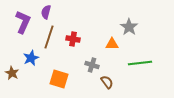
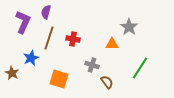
brown line: moved 1 px down
green line: moved 5 px down; rotated 50 degrees counterclockwise
